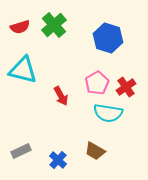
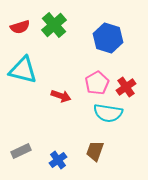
red arrow: rotated 42 degrees counterclockwise
brown trapezoid: rotated 80 degrees clockwise
blue cross: rotated 12 degrees clockwise
